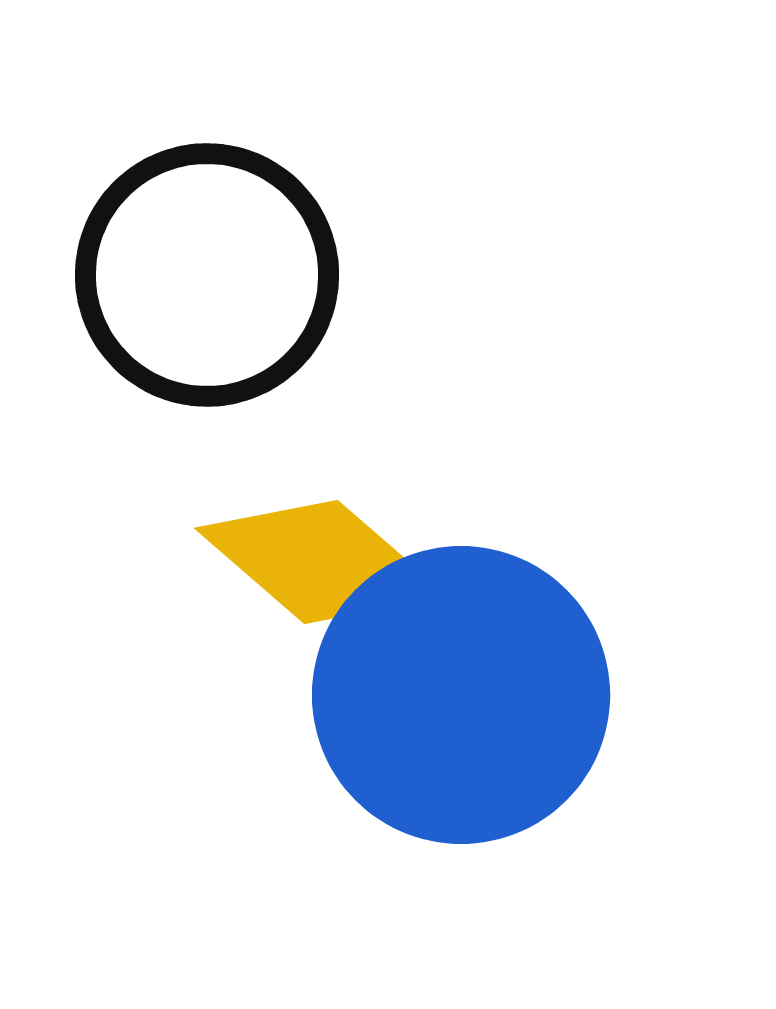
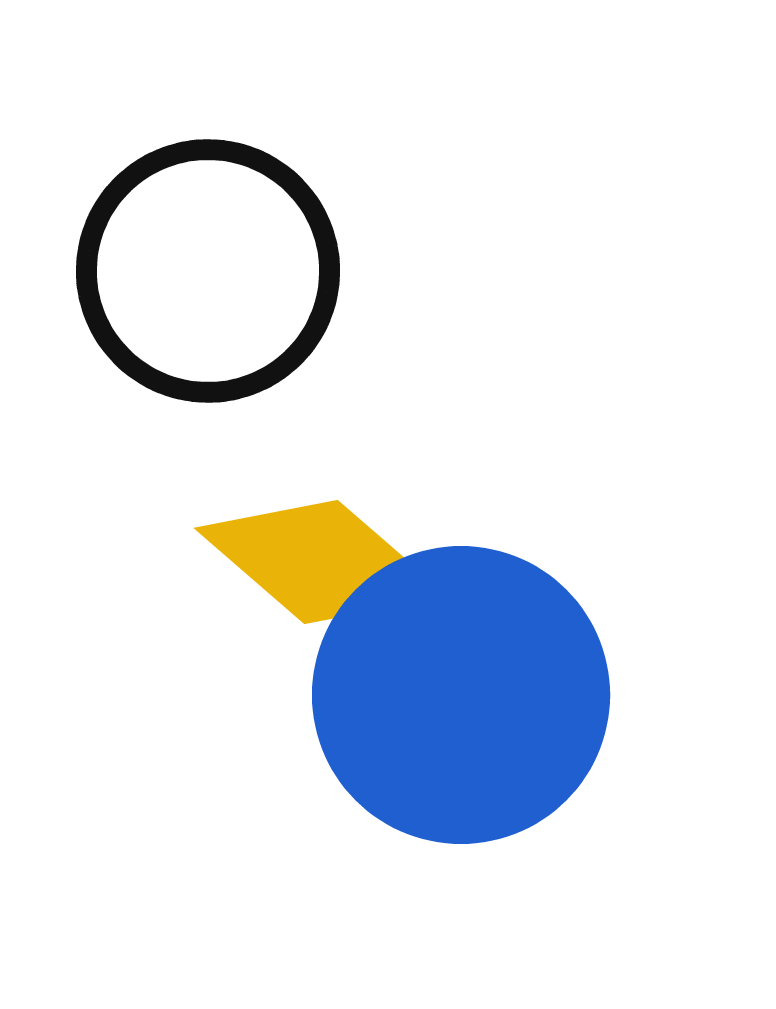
black circle: moved 1 px right, 4 px up
